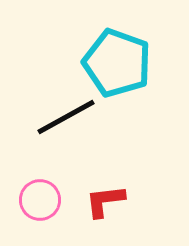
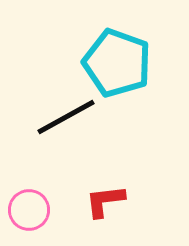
pink circle: moved 11 px left, 10 px down
